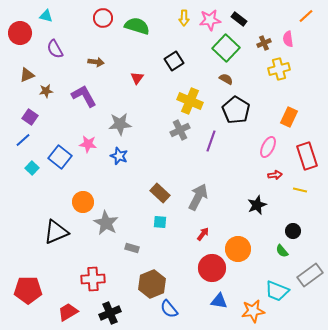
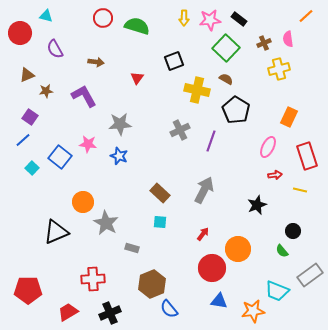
black square at (174, 61): rotated 12 degrees clockwise
yellow cross at (190, 101): moved 7 px right, 11 px up; rotated 10 degrees counterclockwise
gray arrow at (198, 197): moved 6 px right, 7 px up
